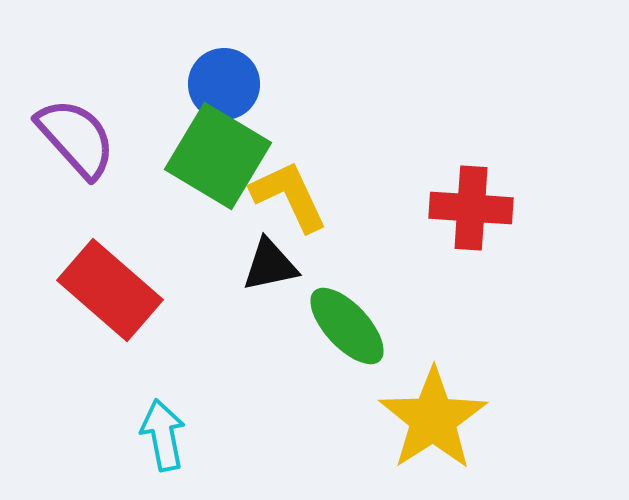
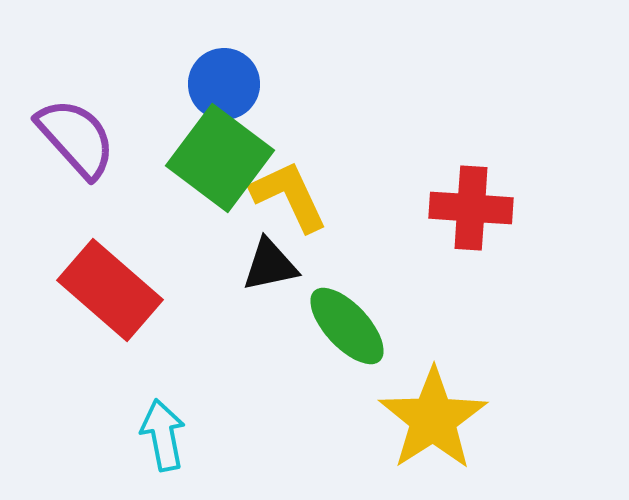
green square: moved 2 px right, 2 px down; rotated 6 degrees clockwise
